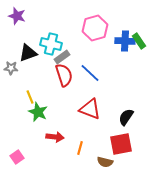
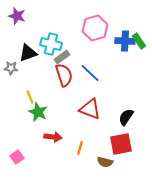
red arrow: moved 2 px left
